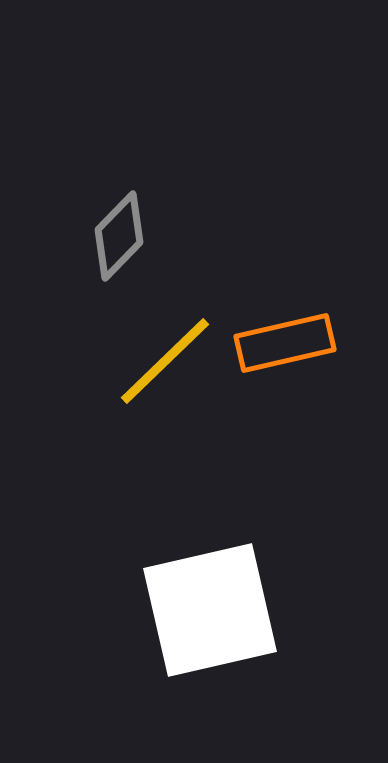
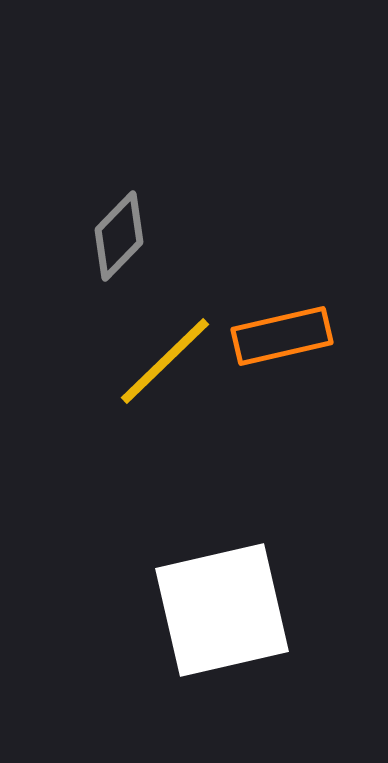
orange rectangle: moved 3 px left, 7 px up
white square: moved 12 px right
